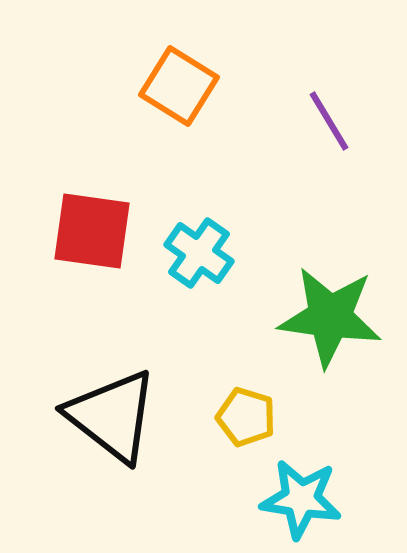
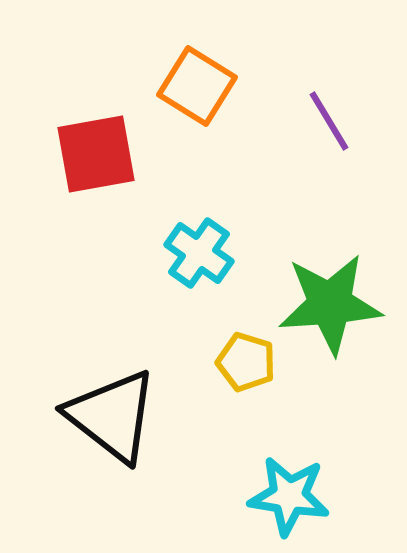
orange square: moved 18 px right
red square: moved 4 px right, 77 px up; rotated 18 degrees counterclockwise
green star: moved 13 px up; rotated 12 degrees counterclockwise
yellow pentagon: moved 55 px up
cyan star: moved 12 px left, 3 px up
